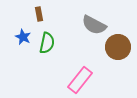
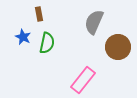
gray semicircle: moved 3 px up; rotated 85 degrees clockwise
pink rectangle: moved 3 px right
